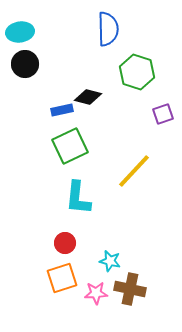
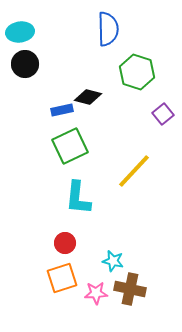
purple square: rotated 20 degrees counterclockwise
cyan star: moved 3 px right
